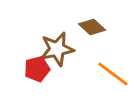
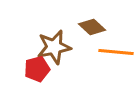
brown star: moved 3 px left, 2 px up
orange line: moved 3 px right, 22 px up; rotated 32 degrees counterclockwise
